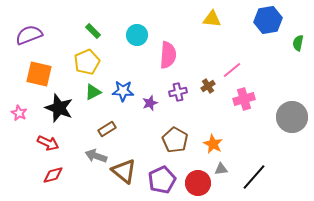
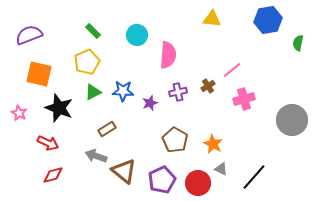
gray circle: moved 3 px down
gray triangle: rotated 32 degrees clockwise
